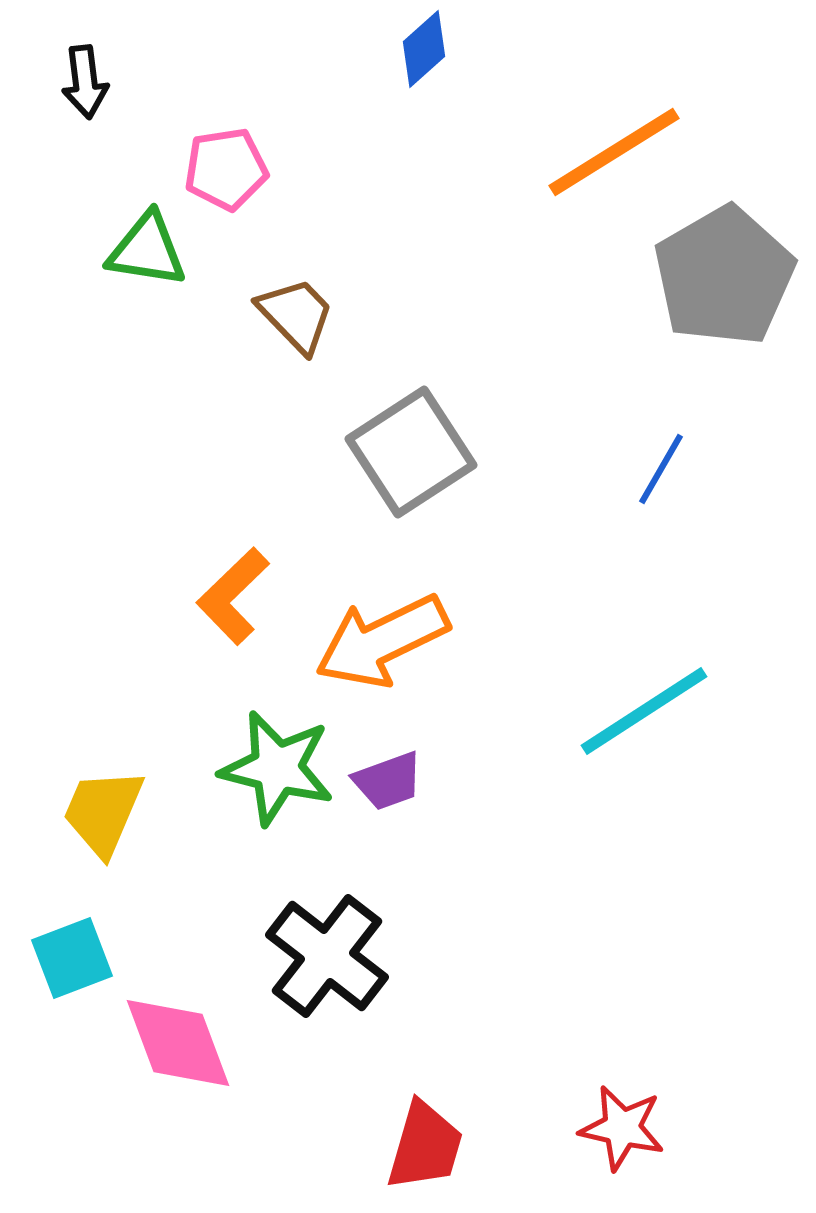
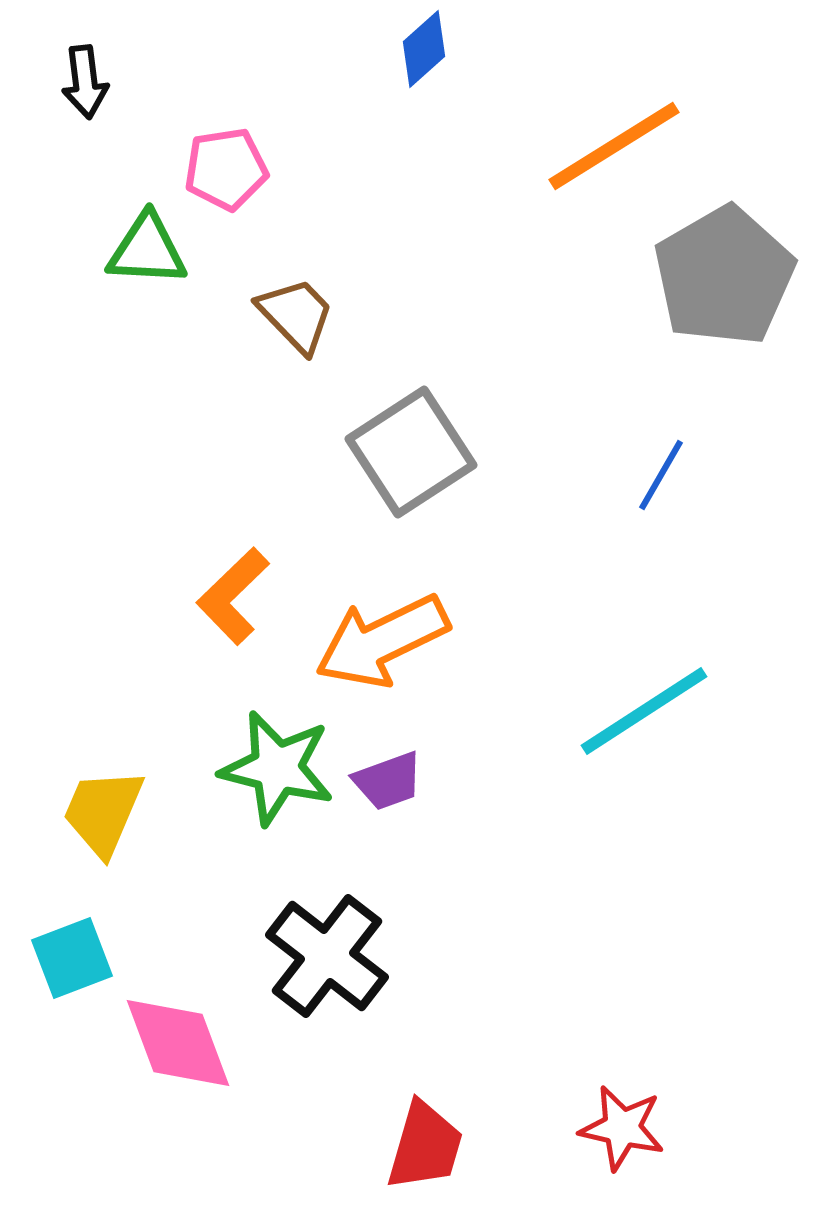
orange line: moved 6 px up
green triangle: rotated 6 degrees counterclockwise
blue line: moved 6 px down
